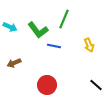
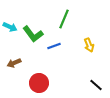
green L-shape: moved 5 px left, 4 px down
blue line: rotated 32 degrees counterclockwise
red circle: moved 8 px left, 2 px up
